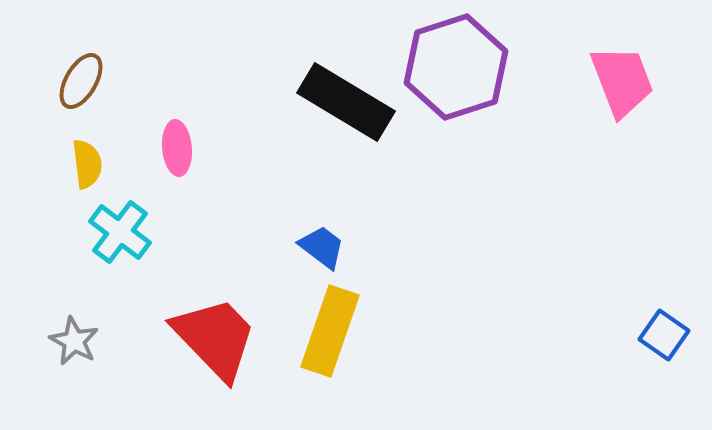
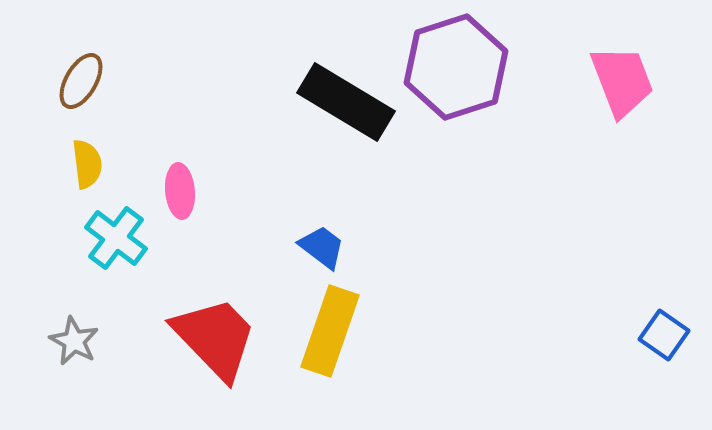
pink ellipse: moved 3 px right, 43 px down
cyan cross: moved 4 px left, 6 px down
